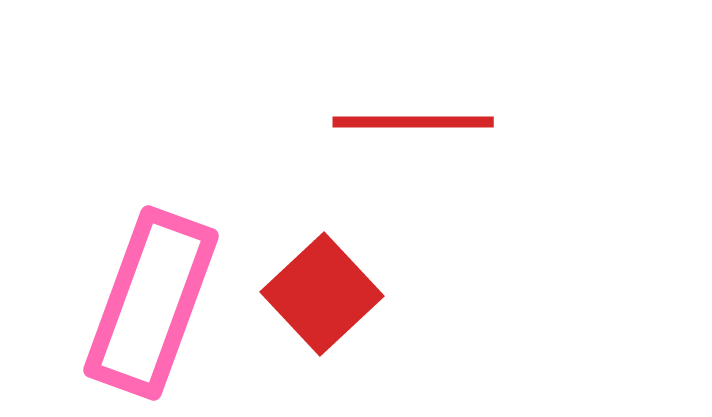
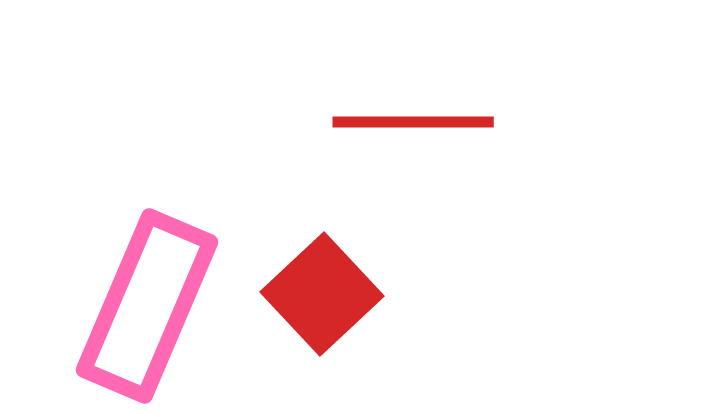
pink rectangle: moved 4 px left, 3 px down; rotated 3 degrees clockwise
